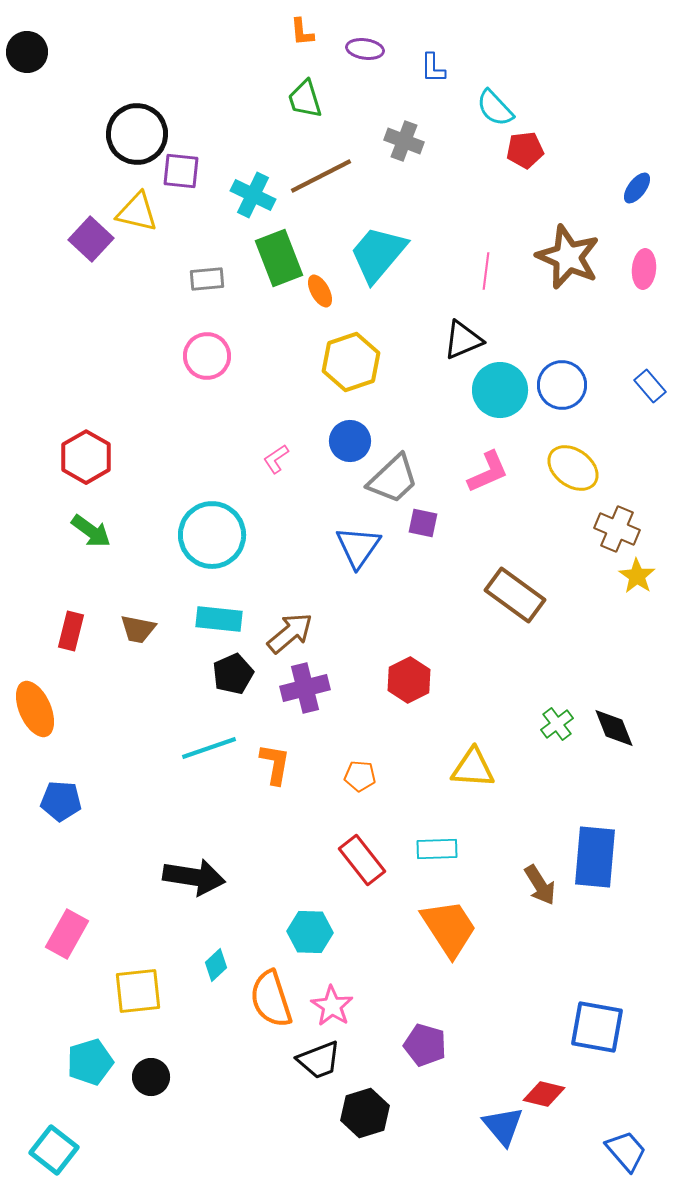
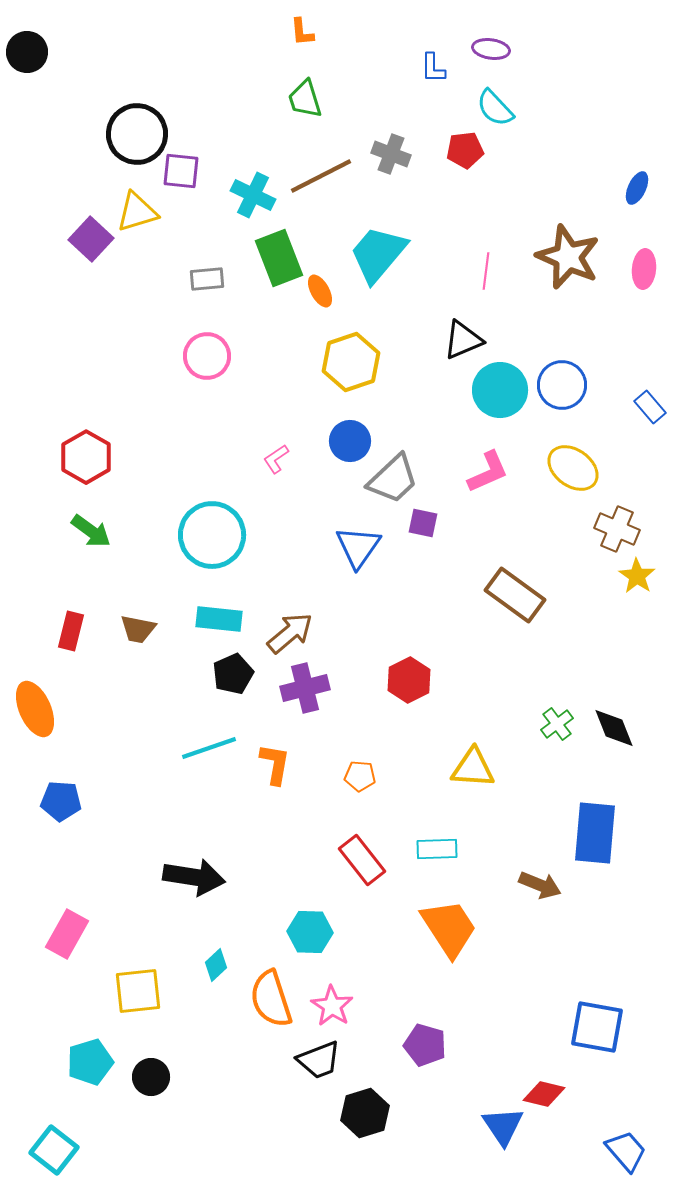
purple ellipse at (365, 49): moved 126 px right
gray cross at (404, 141): moved 13 px left, 13 px down
red pentagon at (525, 150): moved 60 px left
blue ellipse at (637, 188): rotated 12 degrees counterclockwise
yellow triangle at (137, 212): rotated 30 degrees counterclockwise
blue rectangle at (650, 386): moved 21 px down
blue rectangle at (595, 857): moved 24 px up
brown arrow at (540, 885): rotated 36 degrees counterclockwise
blue triangle at (503, 1126): rotated 6 degrees clockwise
